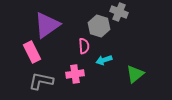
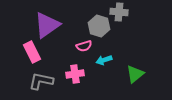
gray cross: rotated 18 degrees counterclockwise
pink semicircle: rotated 77 degrees clockwise
